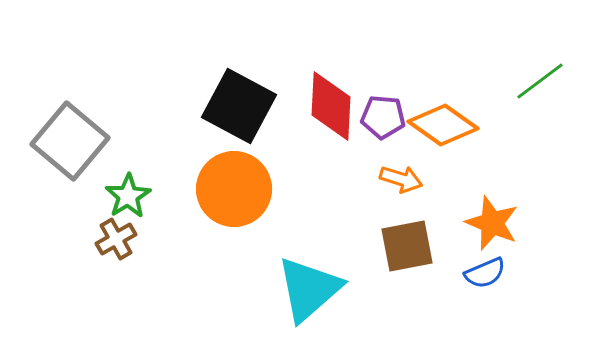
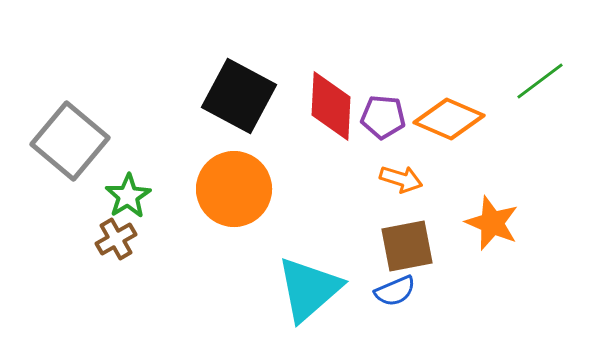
black square: moved 10 px up
orange diamond: moved 6 px right, 6 px up; rotated 12 degrees counterclockwise
blue semicircle: moved 90 px left, 18 px down
